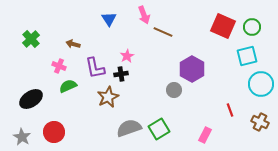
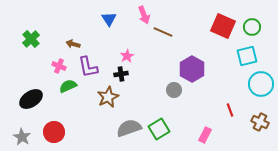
purple L-shape: moved 7 px left, 1 px up
